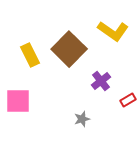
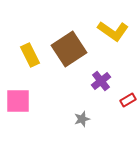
brown square: rotated 12 degrees clockwise
